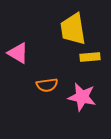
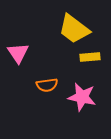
yellow trapezoid: moved 1 px right; rotated 44 degrees counterclockwise
pink triangle: rotated 25 degrees clockwise
